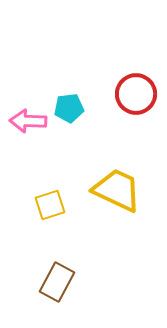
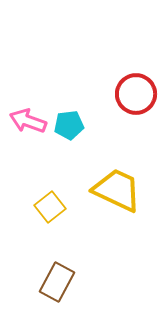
cyan pentagon: moved 17 px down
pink arrow: rotated 18 degrees clockwise
yellow square: moved 2 px down; rotated 20 degrees counterclockwise
